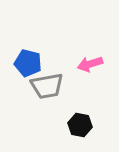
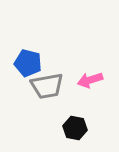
pink arrow: moved 16 px down
black hexagon: moved 5 px left, 3 px down
